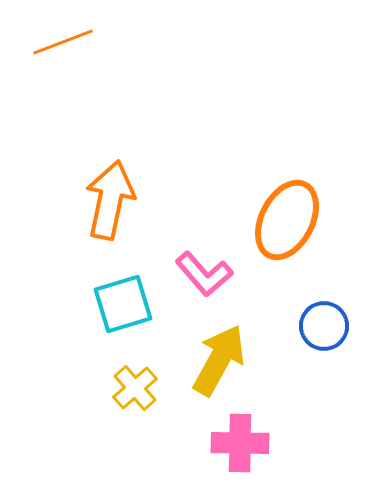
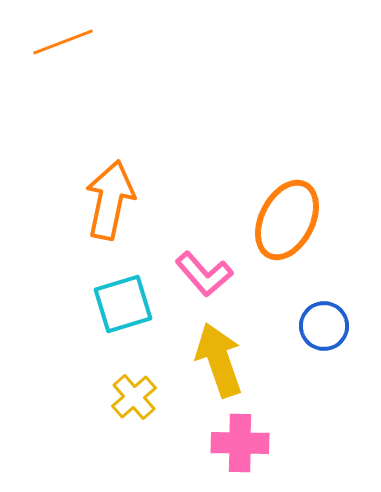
yellow arrow: rotated 48 degrees counterclockwise
yellow cross: moved 1 px left, 9 px down
